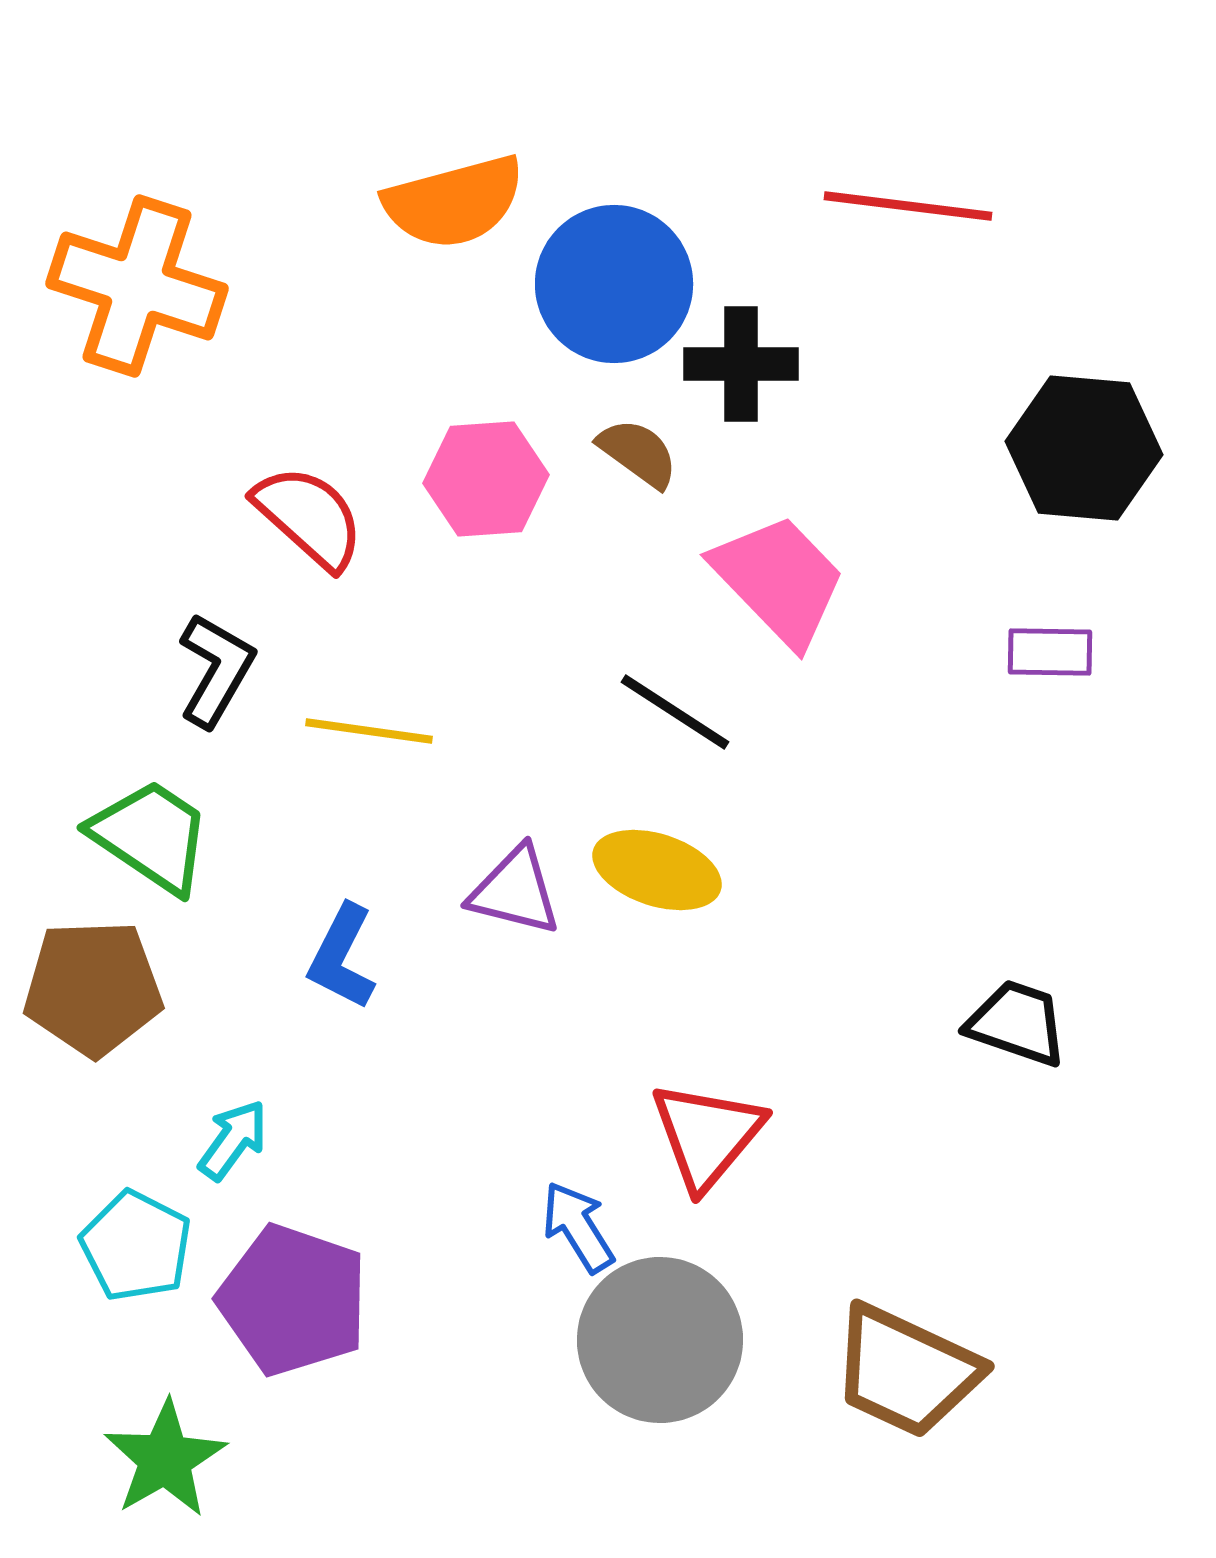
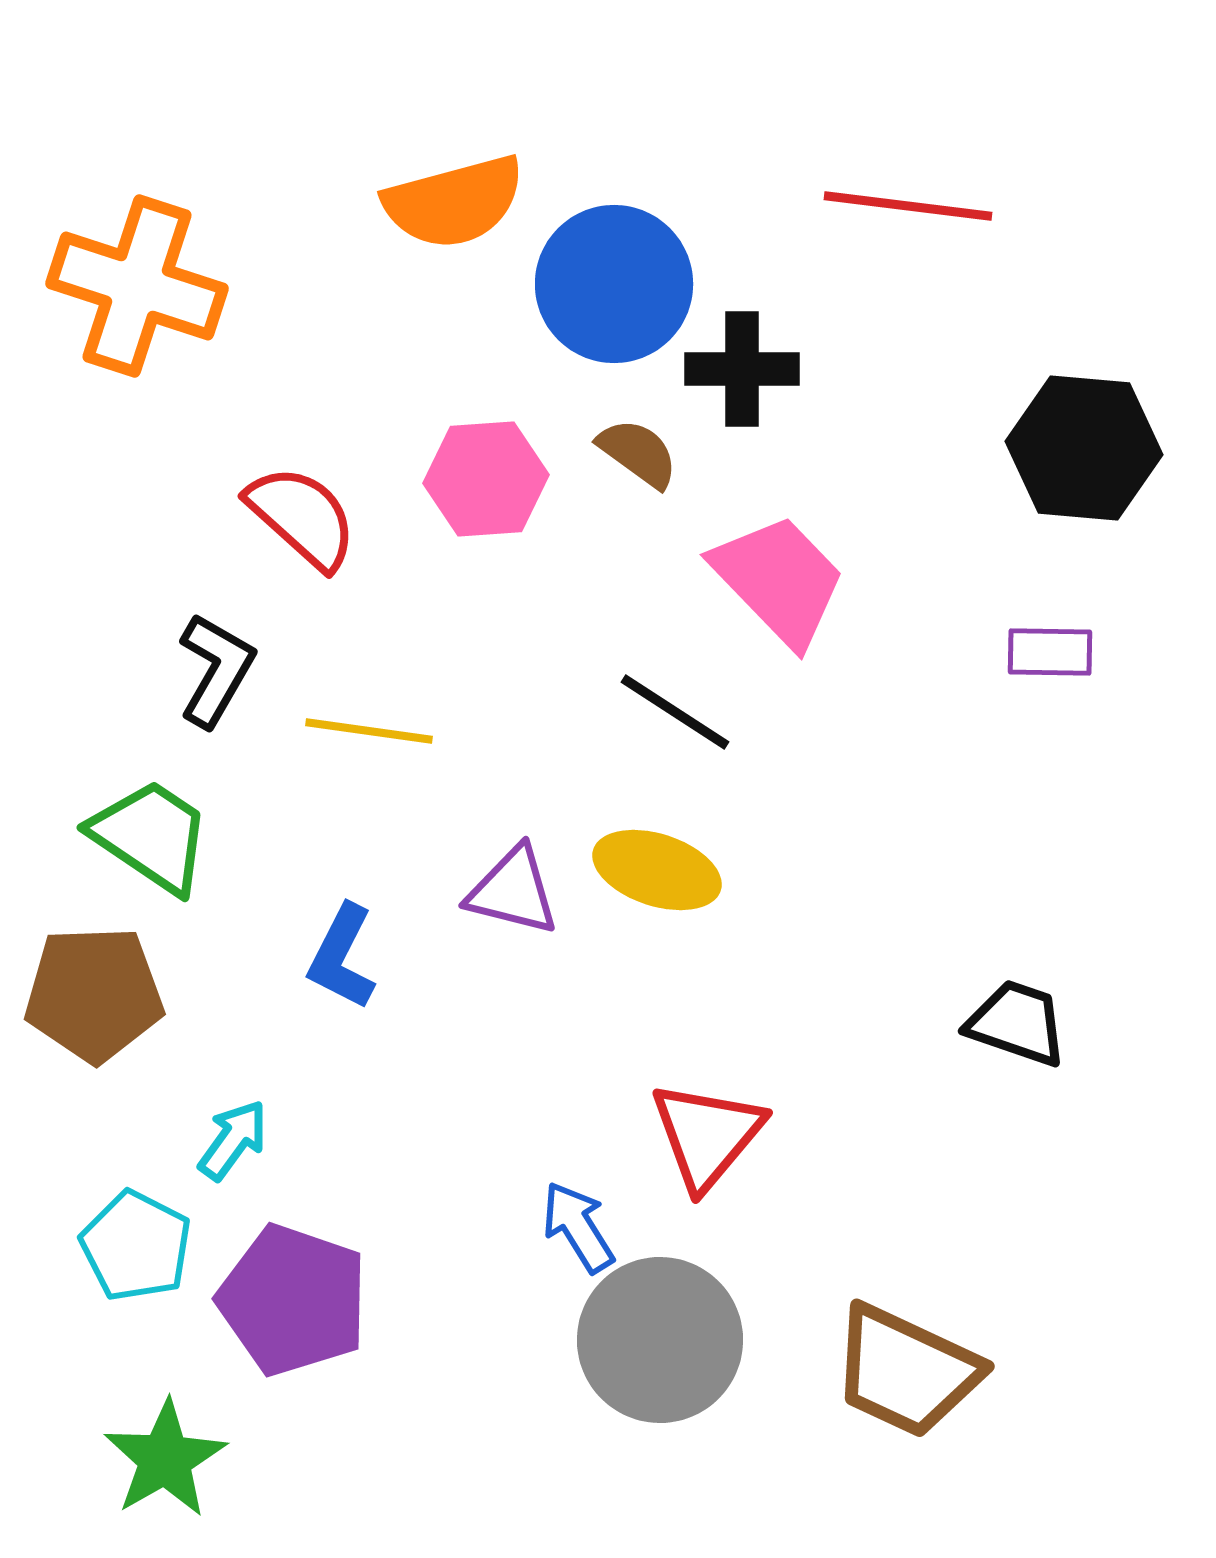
black cross: moved 1 px right, 5 px down
red semicircle: moved 7 px left
purple triangle: moved 2 px left
brown pentagon: moved 1 px right, 6 px down
